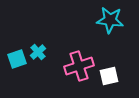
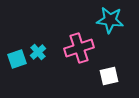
pink cross: moved 18 px up
